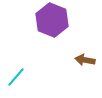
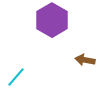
purple hexagon: rotated 8 degrees clockwise
